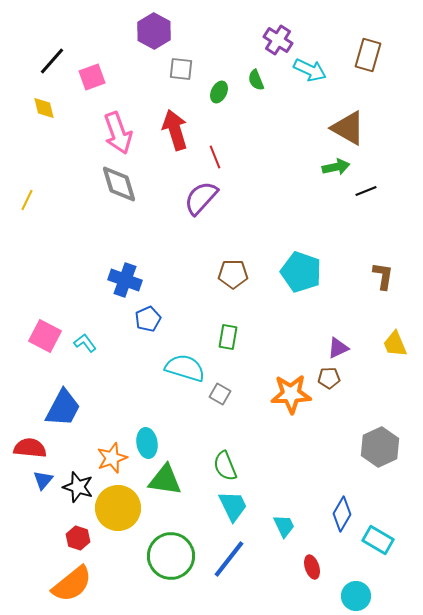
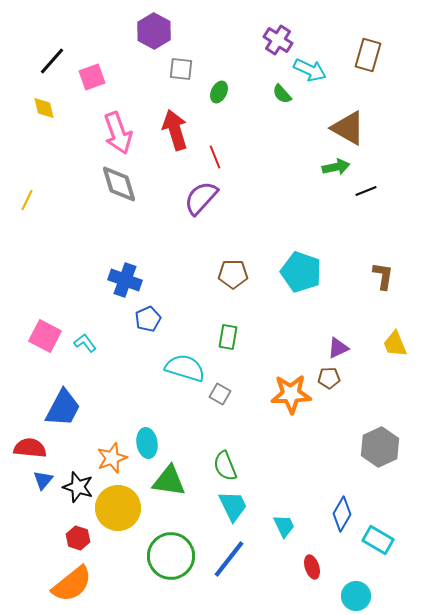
green semicircle at (256, 80): moved 26 px right, 14 px down; rotated 20 degrees counterclockwise
green triangle at (165, 480): moved 4 px right, 1 px down
